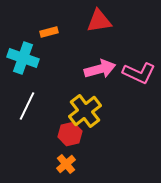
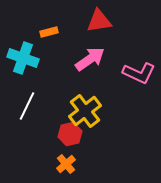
pink arrow: moved 10 px left, 10 px up; rotated 20 degrees counterclockwise
